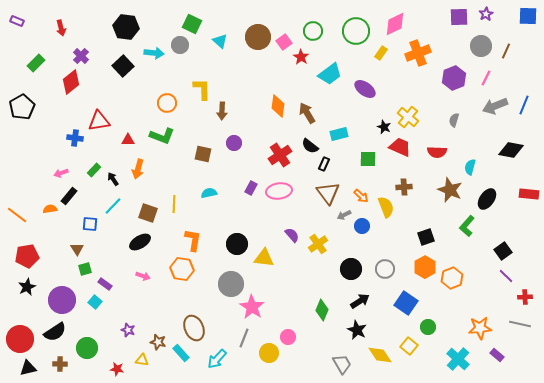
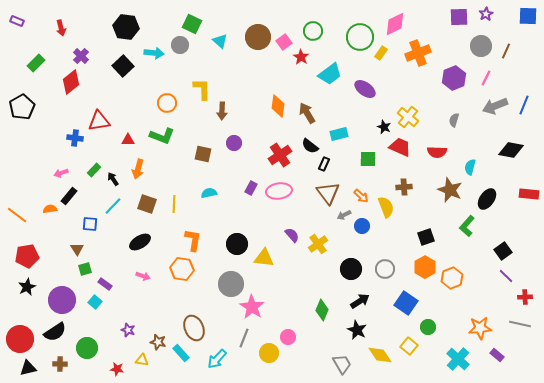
green circle at (356, 31): moved 4 px right, 6 px down
brown square at (148, 213): moved 1 px left, 9 px up
